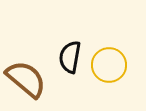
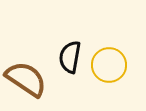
brown semicircle: rotated 6 degrees counterclockwise
